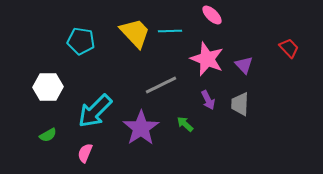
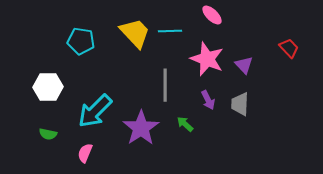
gray line: moved 4 px right; rotated 64 degrees counterclockwise
green semicircle: moved 1 px up; rotated 42 degrees clockwise
